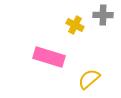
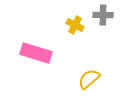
pink rectangle: moved 13 px left, 4 px up
